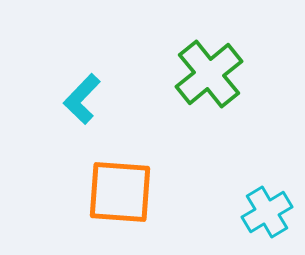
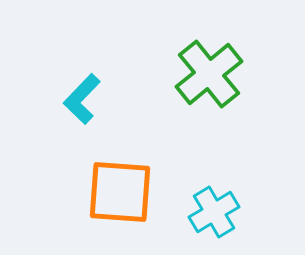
cyan cross: moved 53 px left
